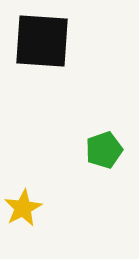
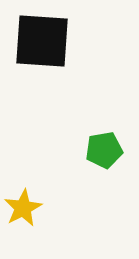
green pentagon: rotated 9 degrees clockwise
